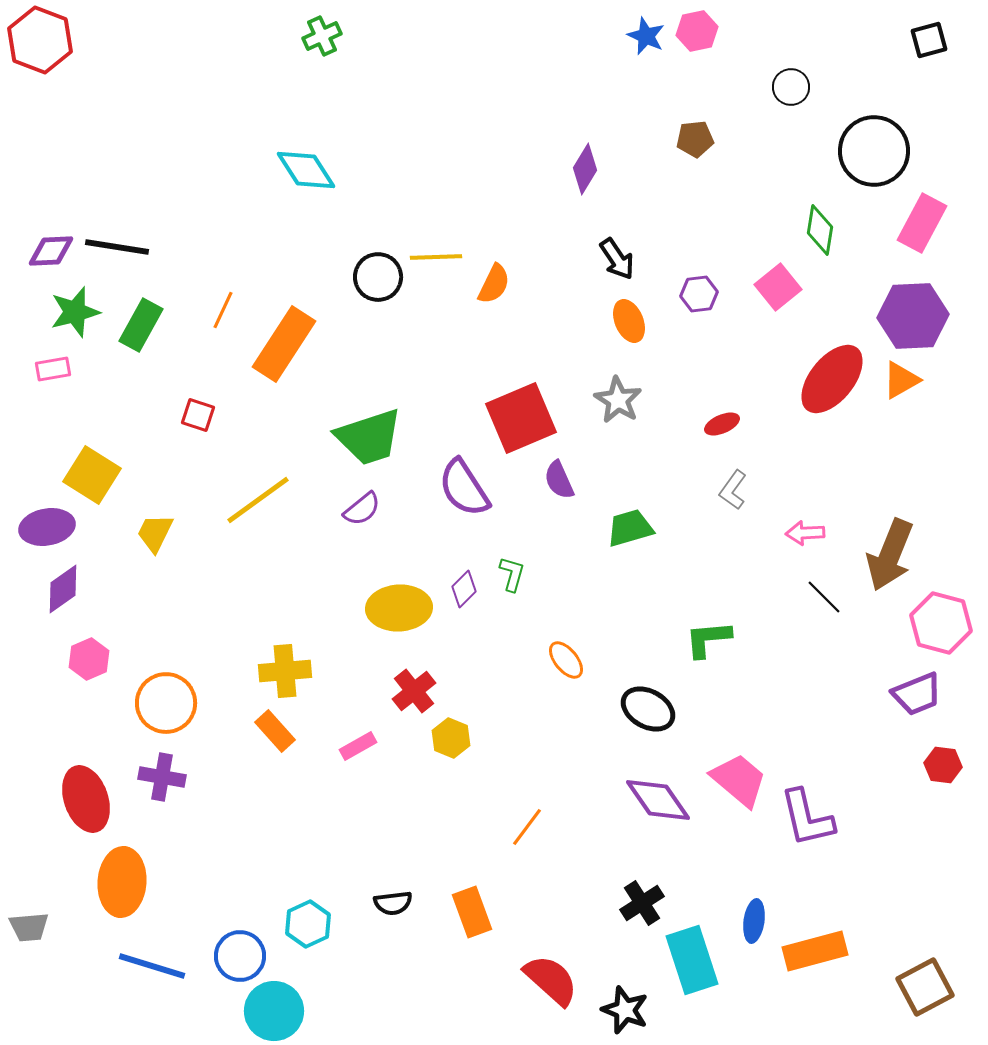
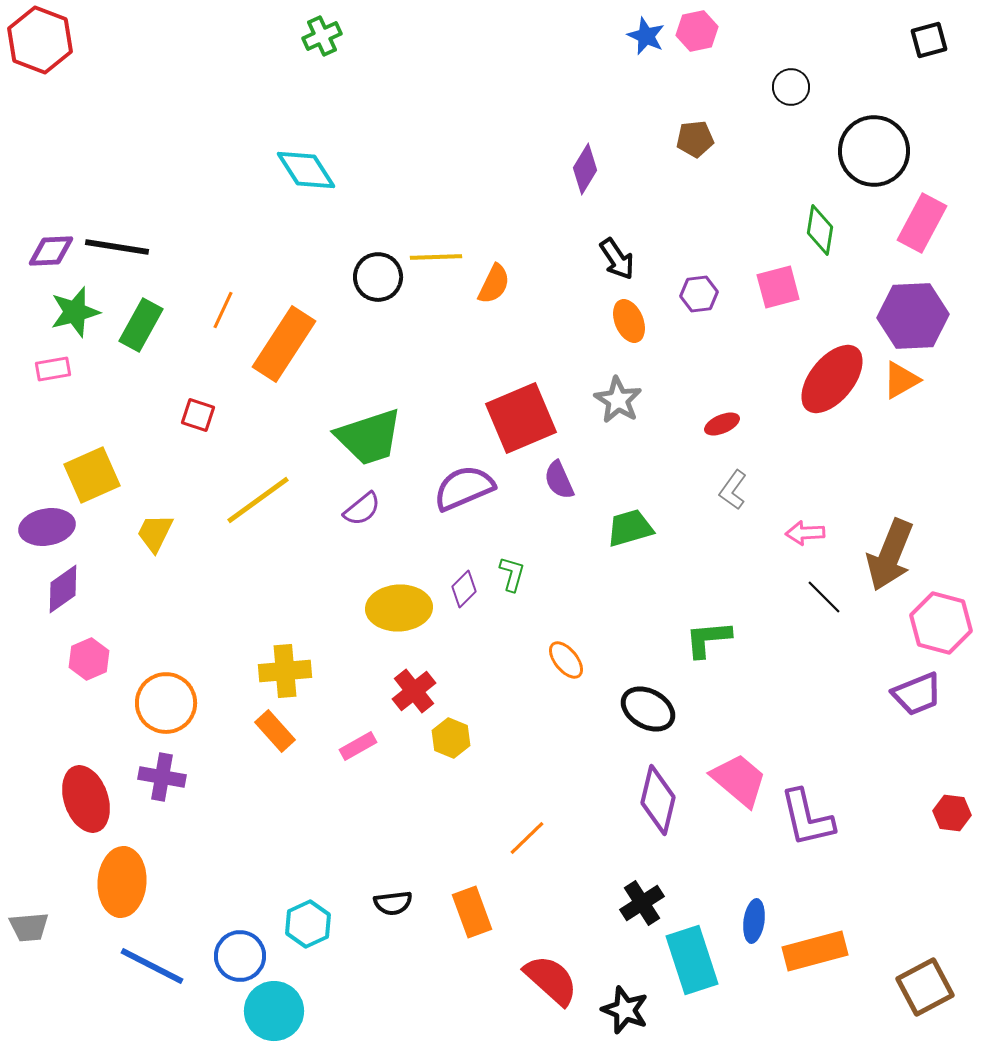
pink square at (778, 287): rotated 24 degrees clockwise
yellow square at (92, 475): rotated 34 degrees clockwise
purple semicircle at (464, 488): rotated 100 degrees clockwise
red hexagon at (943, 765): moved 9 px right, 48 px down
purple diamond at (658, 800): rotated 48 degrees clockwise
orange line at (527, 827): moved 11 px down; rotated 9 degrees clockwise
blue line at (152, 966): rotated 10 degrees clockwise
